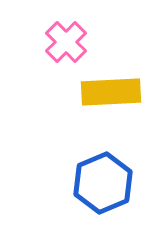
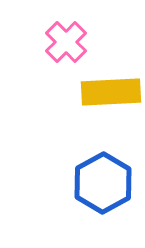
blue hexagon: rotated 6 degrees counterclockwise
